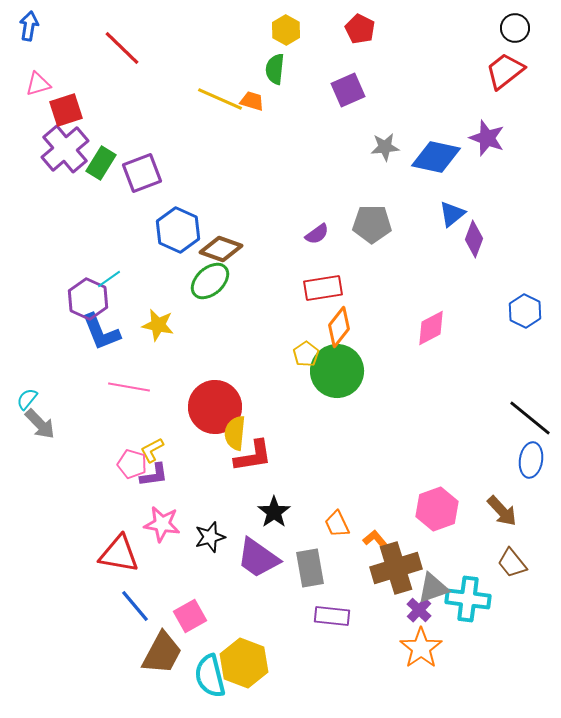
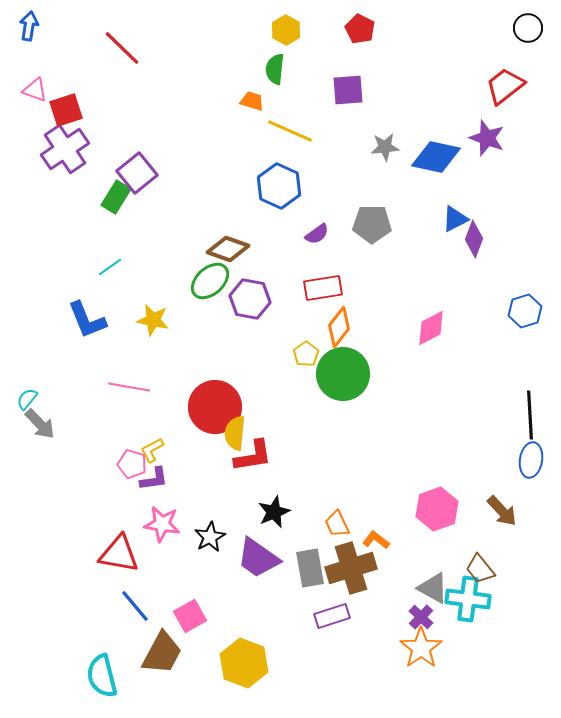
black circle at (515, 28): moved 13 px right
red trapezoid at (505, 71): moved 15 px down
pink triangle at (38, 84): moved 3 px left, 6 px down; rotated 36 degrees clockwise
purple square at (348, 90): rotated 20 degrees clockwise
yellow line at (220, 99): moved 70 px right, 32 px down
purple cross at (65, 149): rotated 6 degrees clockwise
green rectangle at (101, 163): moved 15 px right, 34 px down
purple square at (142, 173): moved 5 px left; rotated 18 degrees counterclockwise
blue triangle at (452, 214): moved 3 px right, 5 px down; rotated 12 degrees clockwise
blue hexagon at (178, 230): moved 101 px right, 44 px up
brown diamond at (221, 249): moved 7 px right
cyan line at (109, 279): moved 1 px right, 12 px up
purple hexagon at (88, 299): moved 162 px right; rotated 15 degrees counterclockwise
blue hexagon at (525, 311): rotated 16 degrees clockwise
yellow star at (158, 325): moved 5 px left, 5 px up
blue L-shape at (101, 332): moved 14 px left, 12 px up
green circle at (337, 371): moved 6 px right, 3 px down
black line at (530, 418): moved 3 px up; rotated 48 degrees clockwise
purple L-shape at (154, 475): moved 4 px down
black star at (274, 512): rotated 12 degrees clockwise
black star at (210, 537): rotated 12 degrees counterclockwise
orange L-shape at (376, 540): rotated 12 degrees counterclockwise
brown trapezoid at (512, 563): moved 32 px left, 6 px down
brown cross at (396, 568): moved 45 px left
gray triangle at (433, 588): rotated 48 degrees clockwise
purple cross at (419, 610): moved 2 px right, 7 px down
purple rectangle at (332, 616): rotated 24 degrees counterclockwise
cyan semicircle at (210, 676): moved 108 px left
